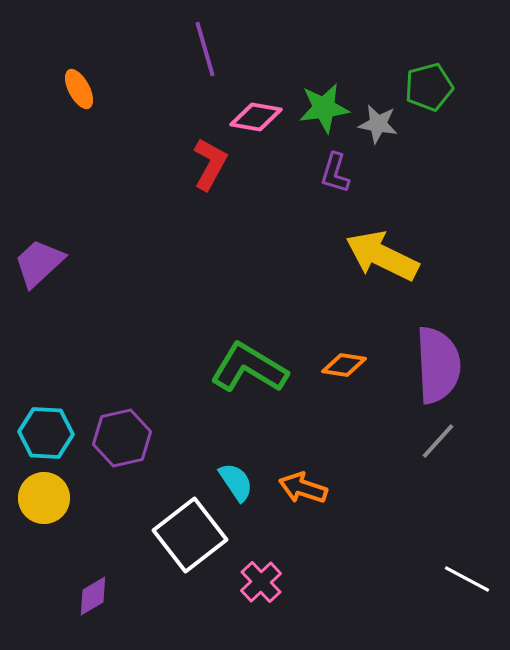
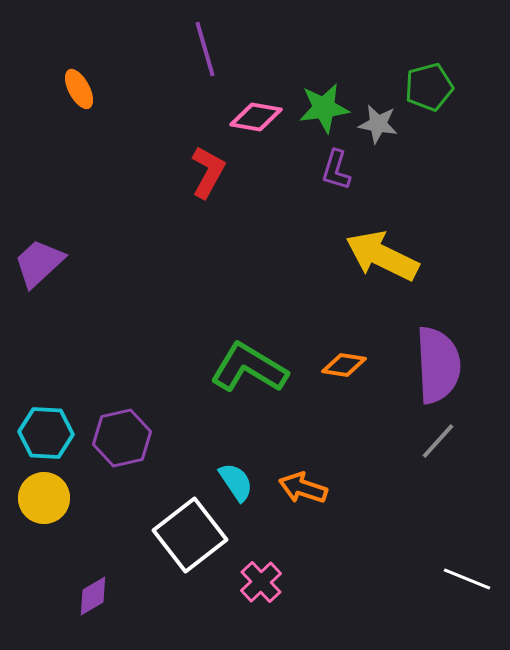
red L-shape: moved 2 px left, 8 px down
purple L-shape: moved 1 px right, 3 px up
white line: rotated 6 degrees counterclockwise
